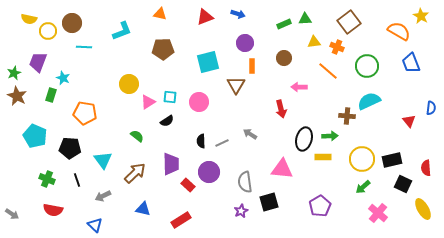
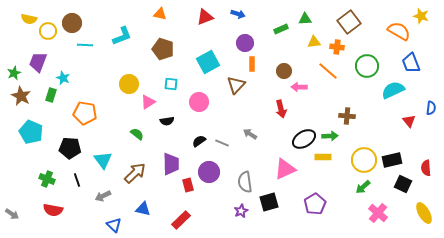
yellow star at (421, 16): rotated 14 degrees counterclockwise
green rectangle at (284, 24): moved 3 px left, 5 px down
cyan L-shape at (122, 31): moved 5 px down
cyan line at (84, 47): moved 1 px right, 2 px up
orange cross at (337, 47): rotated 16 degrees counterclockwise
brown pentagon at (163, 49): rotated 20 degrees clockwise
brown circle at (284, 58): moved 13 px down
cyan square at (208, 62): rotated 15 degrees counterclockwise
orange rectangle at (252, 66): moved 2 px up
brown triangle at (236, 85): rotated 12 degrees clockwise
brown star at (17, 96): moved 4 px right
cyan square at (170, 97): moved 1 px right, 13 px up
cyan semicircle at (369, 101): moved 24 px right, 11 px up
black semicircle at (167, 121): rotated 24 degrees clockwise
cyan pentagon at (35, 136): moved 4 px left, 4 px up
green semicircle at (137, 136): moved 2 px up
black ellipse at (304, 139): rotated 45 degrees clockwise
black semicircle at (201, 141): moved 2 px left; rotated 56 degrees clockwise
gray line at (222, 143): rotated 48 degrees clockwise
yellow circle at (362, 159): moved 2 px right, 1 px down
pink triangle at (282, 169): moved 3 px right; rotated 30 degrees counterclockwise
red rectangle at (188, 185): rotated 32 degrees clockwise
purple pentagon at (320, 206): moved 5 px left, 2 px up
yellow ellipse at (423, 209): moved 1 px right, 4 px down
red rectangle at (181, 220): rotated 12 degrees counterclockwise
blue triangle at (95, 225): moved 19 px right
